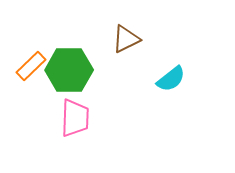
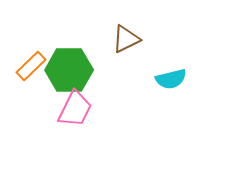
cyan semicircle: rotated 24 degrees clockwise
pink trapezoid: moved 9 px up; rotated 24 degrees clockwise
